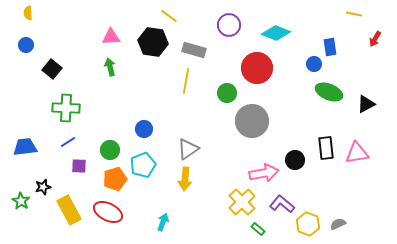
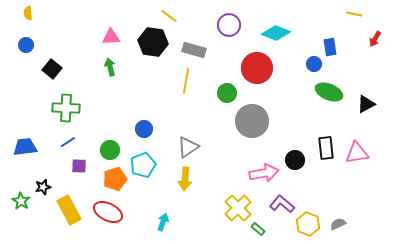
gray triangle at (188, 149): moved 2 px up
yellow cross at (242, 202): moved 4 px left, 6 px down
